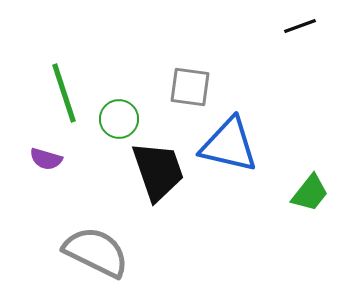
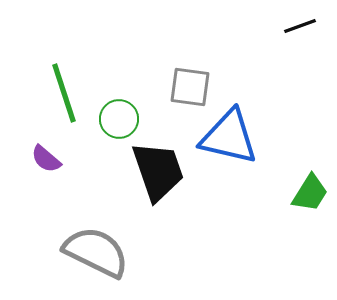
blue triangle: moved 8 px up
purple semicircle: rotated 24 degrees clockwise
green trapezoid: rotated 6 degrees counterclockwise
